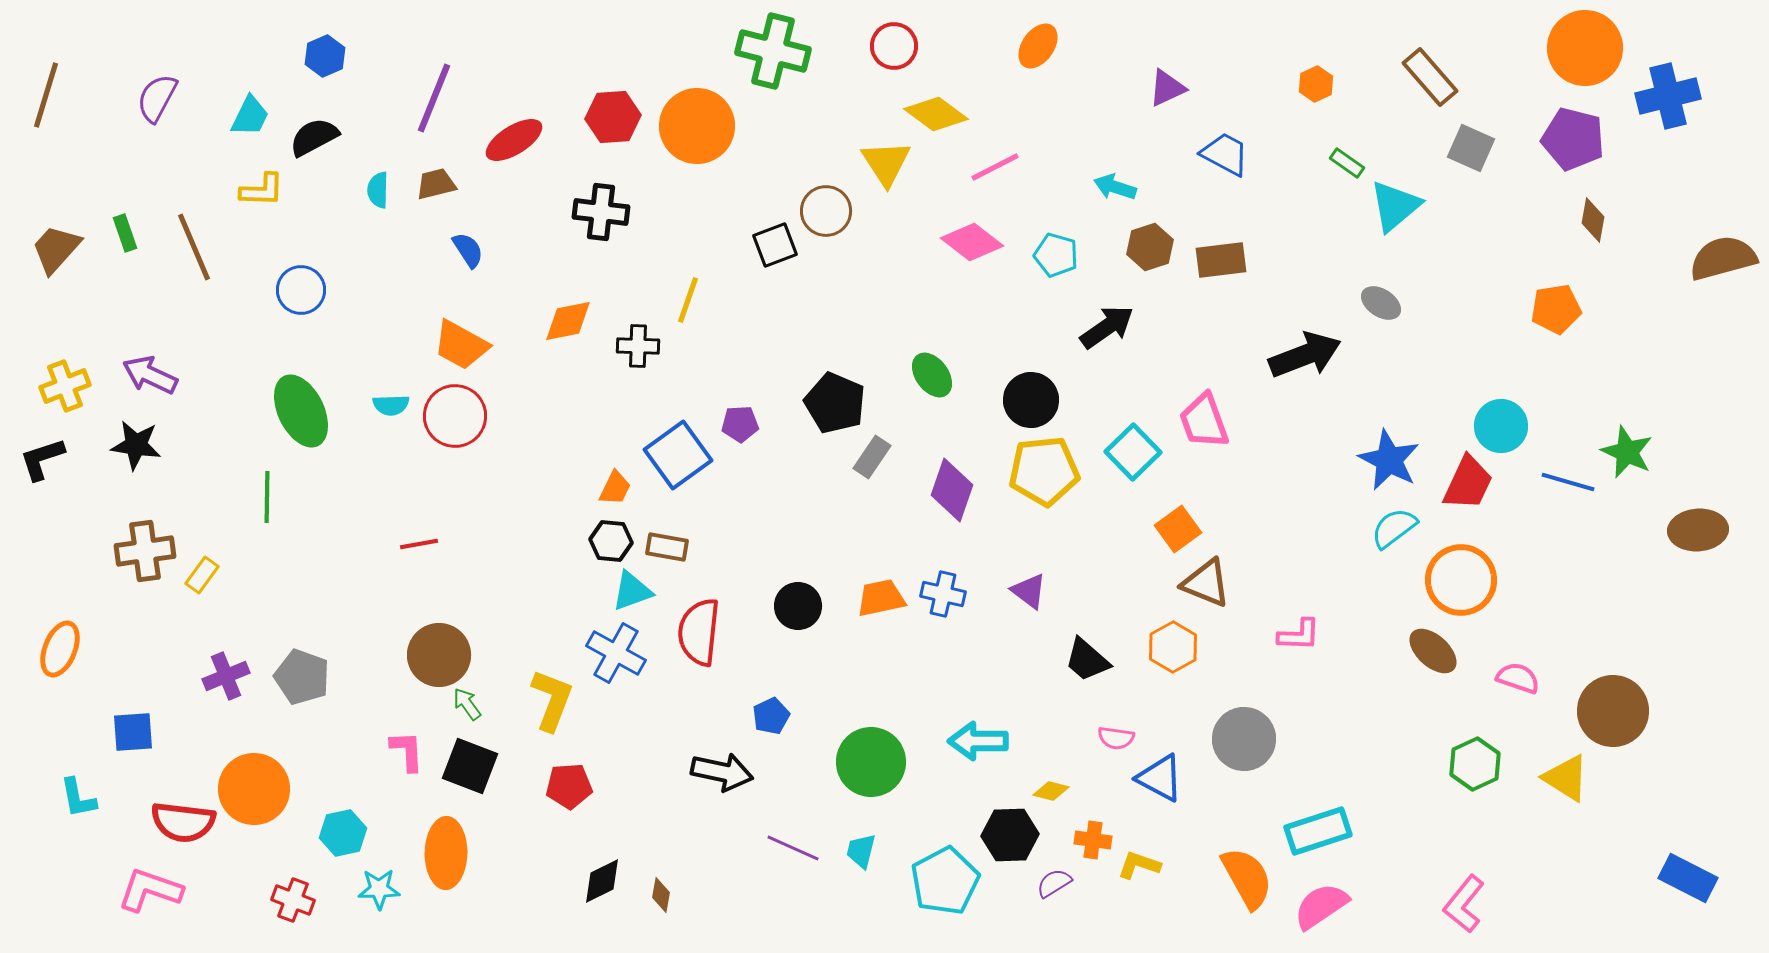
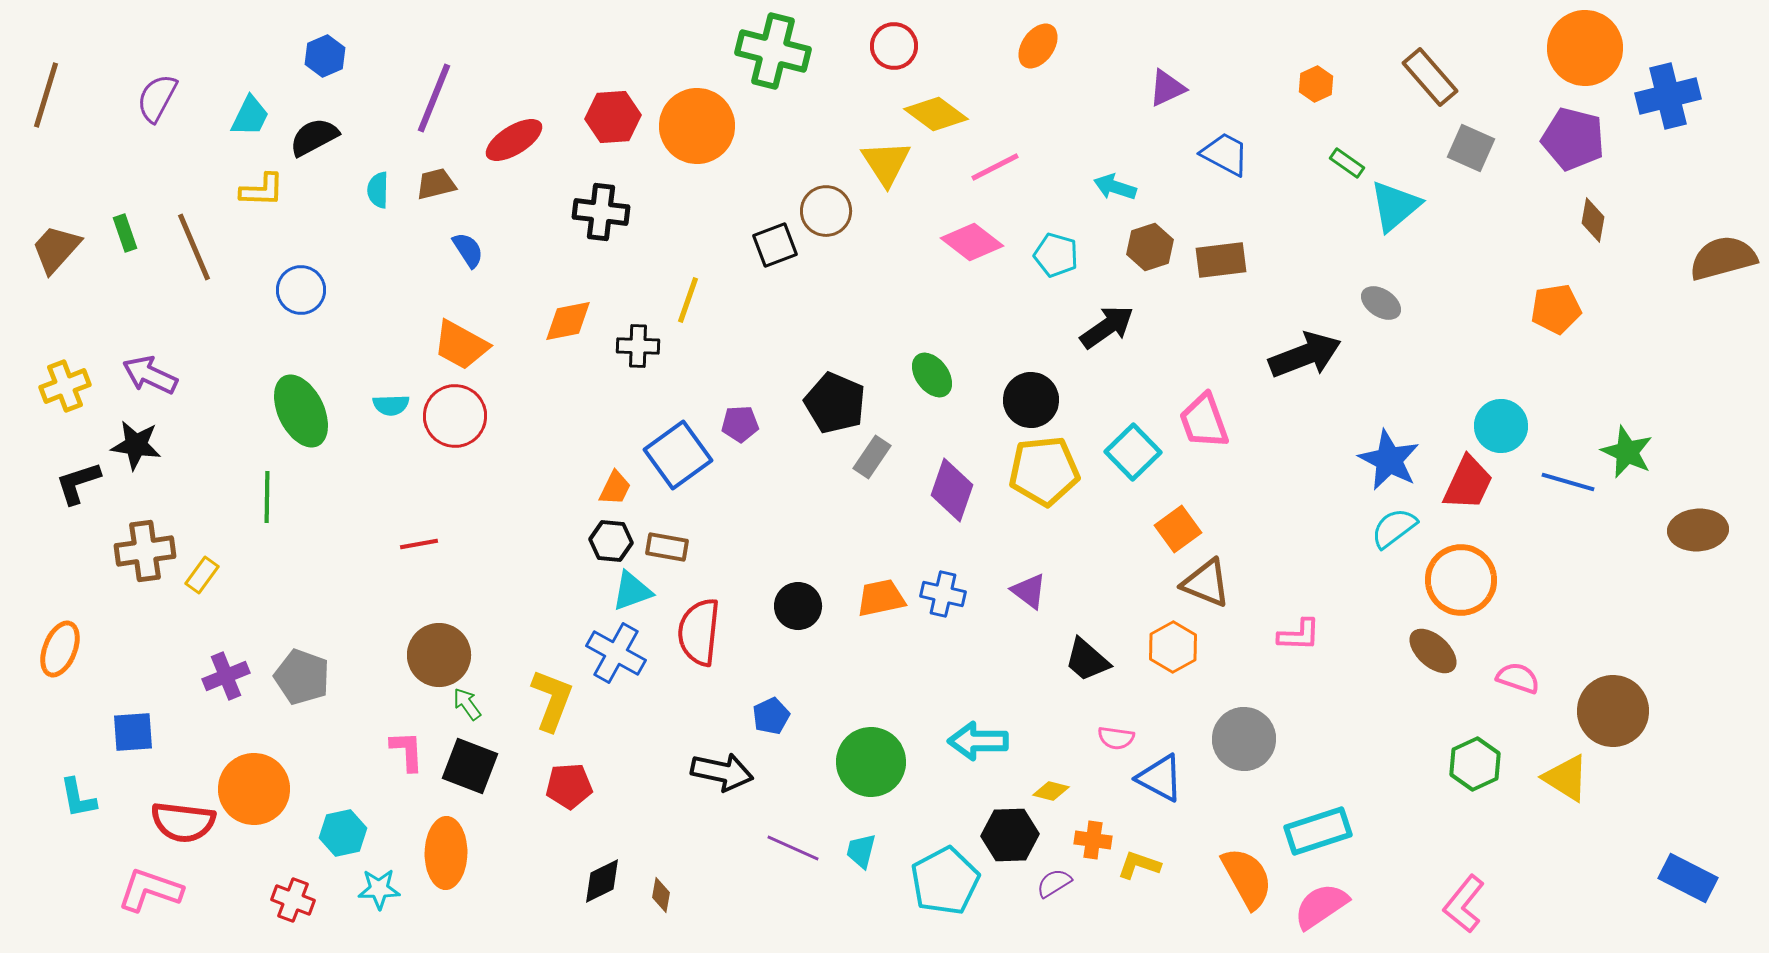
black L-shape at (42, 459): moved 36 px right, 24 px down
